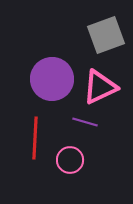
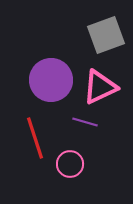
purple circle: moved 1 px left, 1 px down
red line: rotated 21 degrees counterclockwise
pink circle: moved 4 px down
